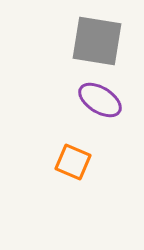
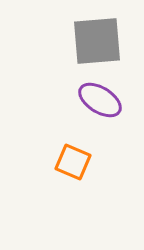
gray square: rotated 14 degrees counterclockwise
